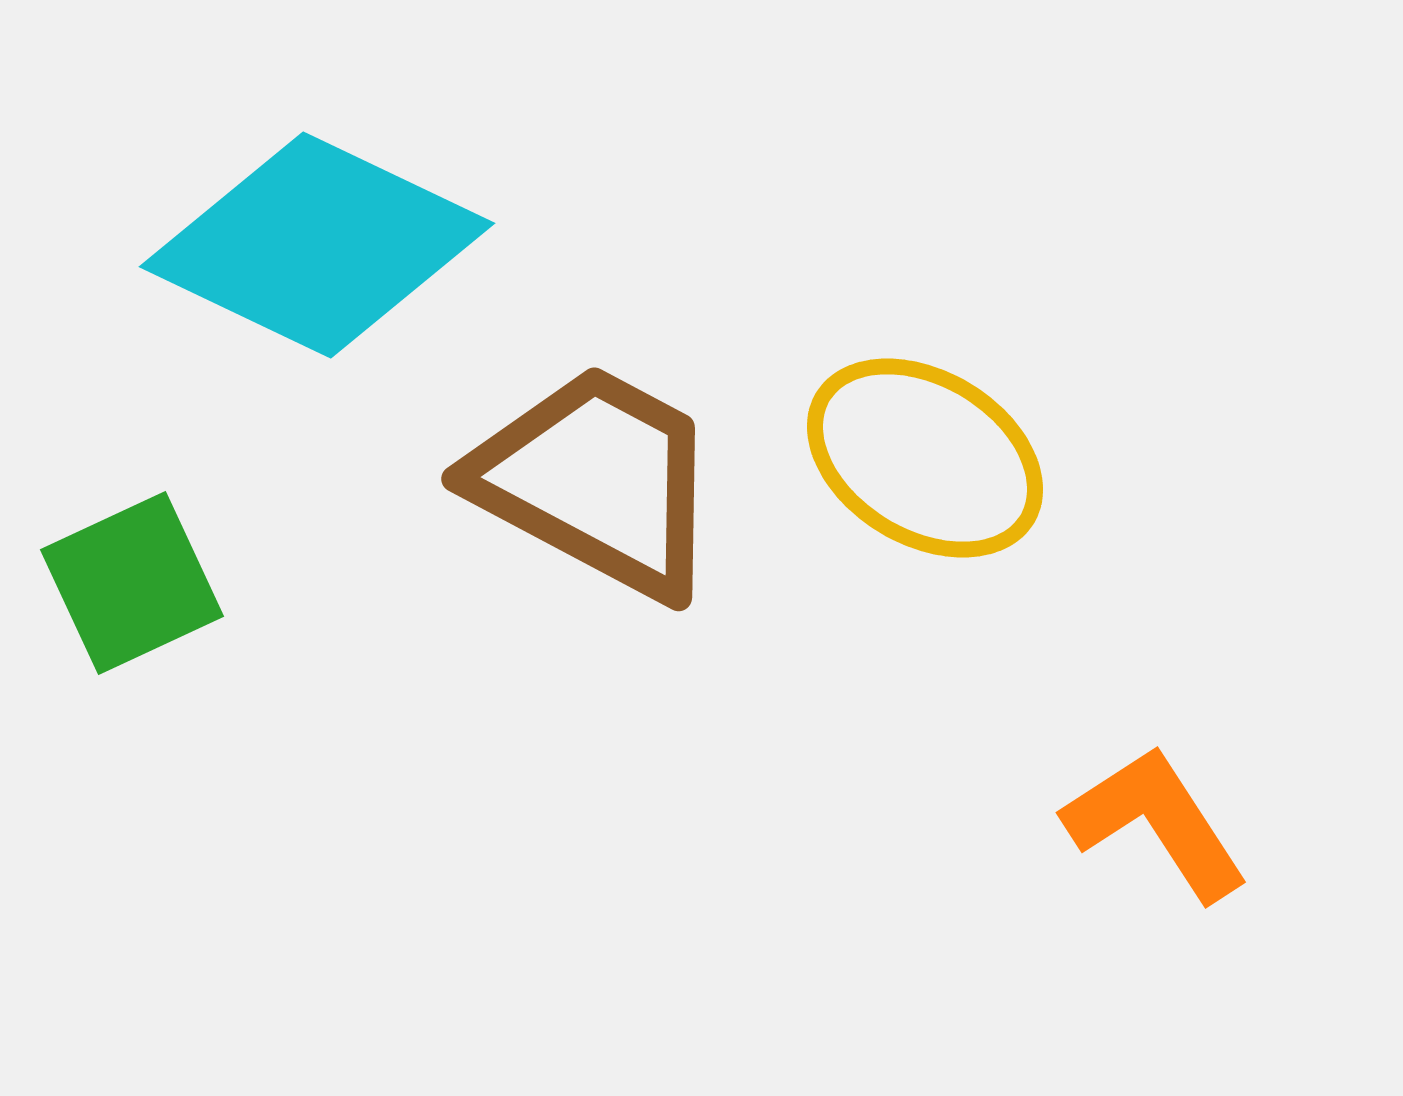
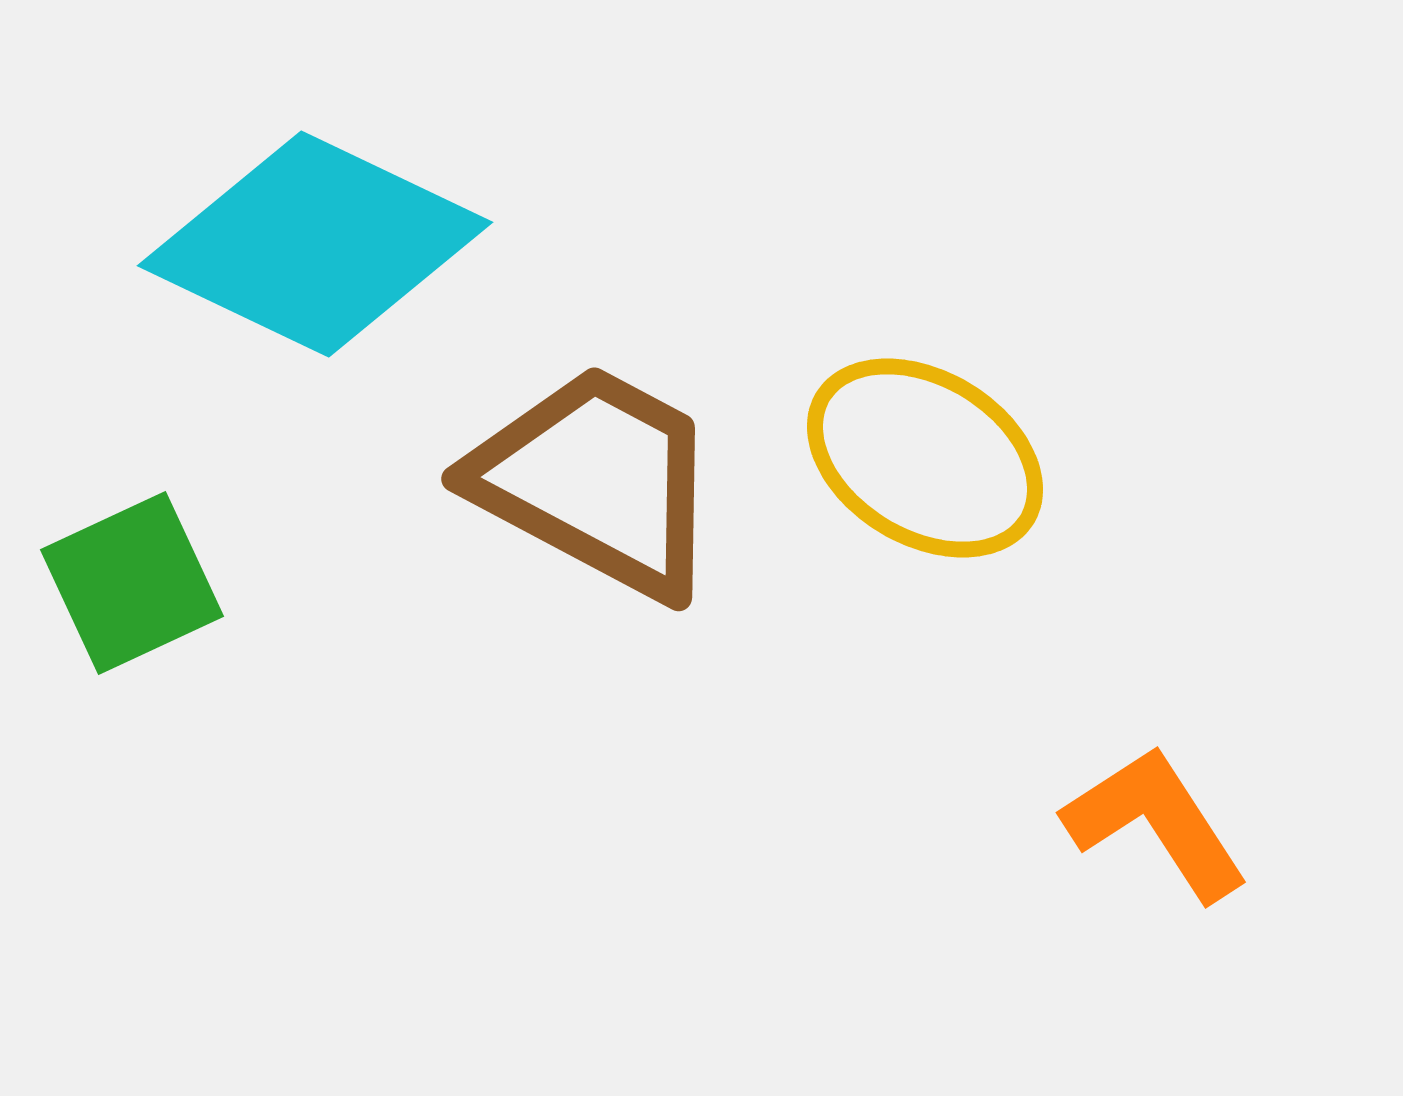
cyan diamond: moved 2 px left, 1 px up
